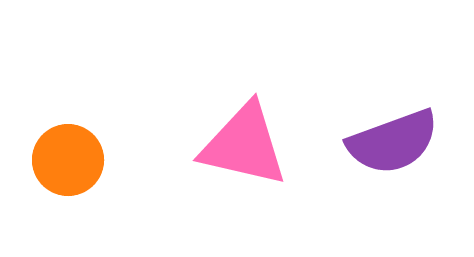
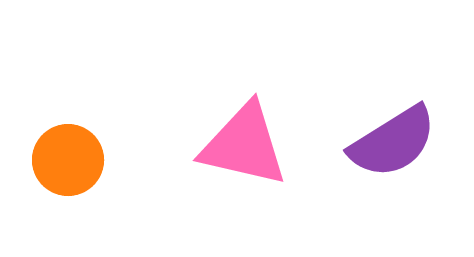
purple semicircle: rotated 12 degrees counterclockwise
